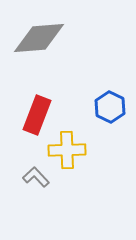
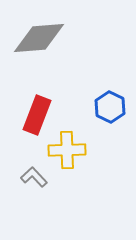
gray L-shape: moved 2 px left
